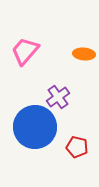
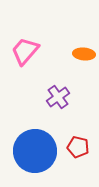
blue circle: moved 24 px down
red pentagon: moved 1 px right
